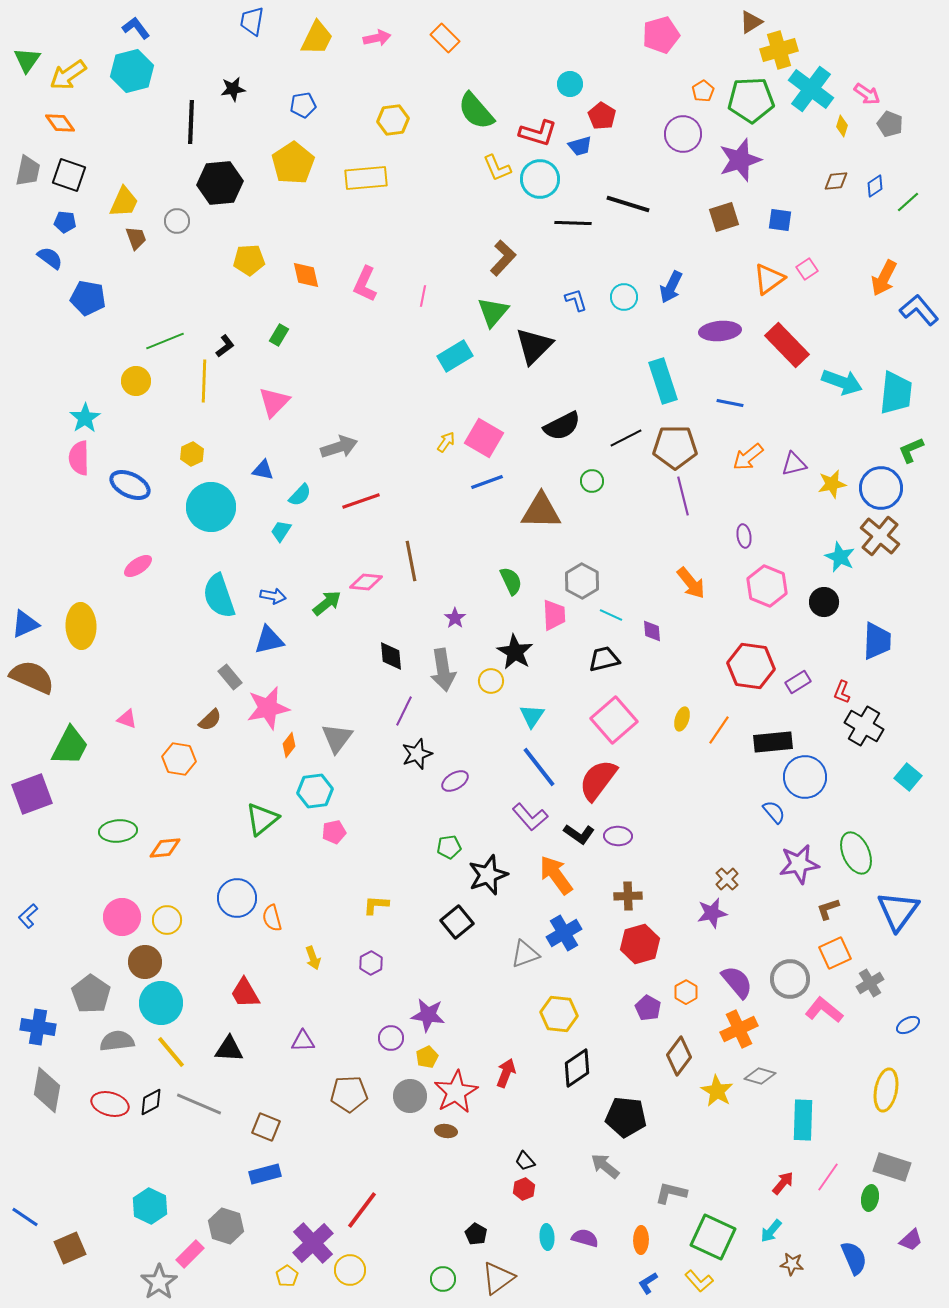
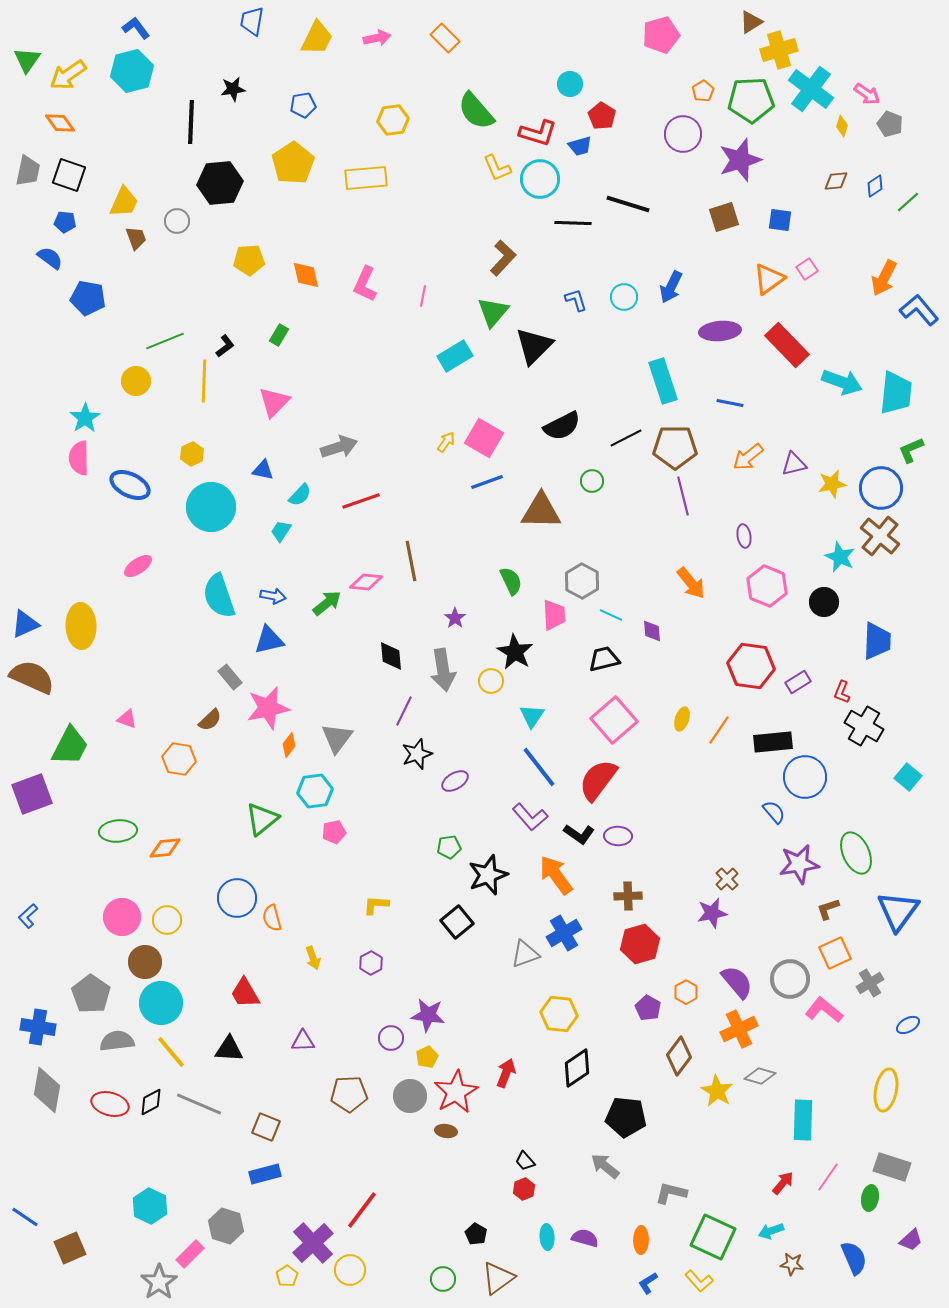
cyan arrow at (771, 1231): rotated 30 degrees clockwise
